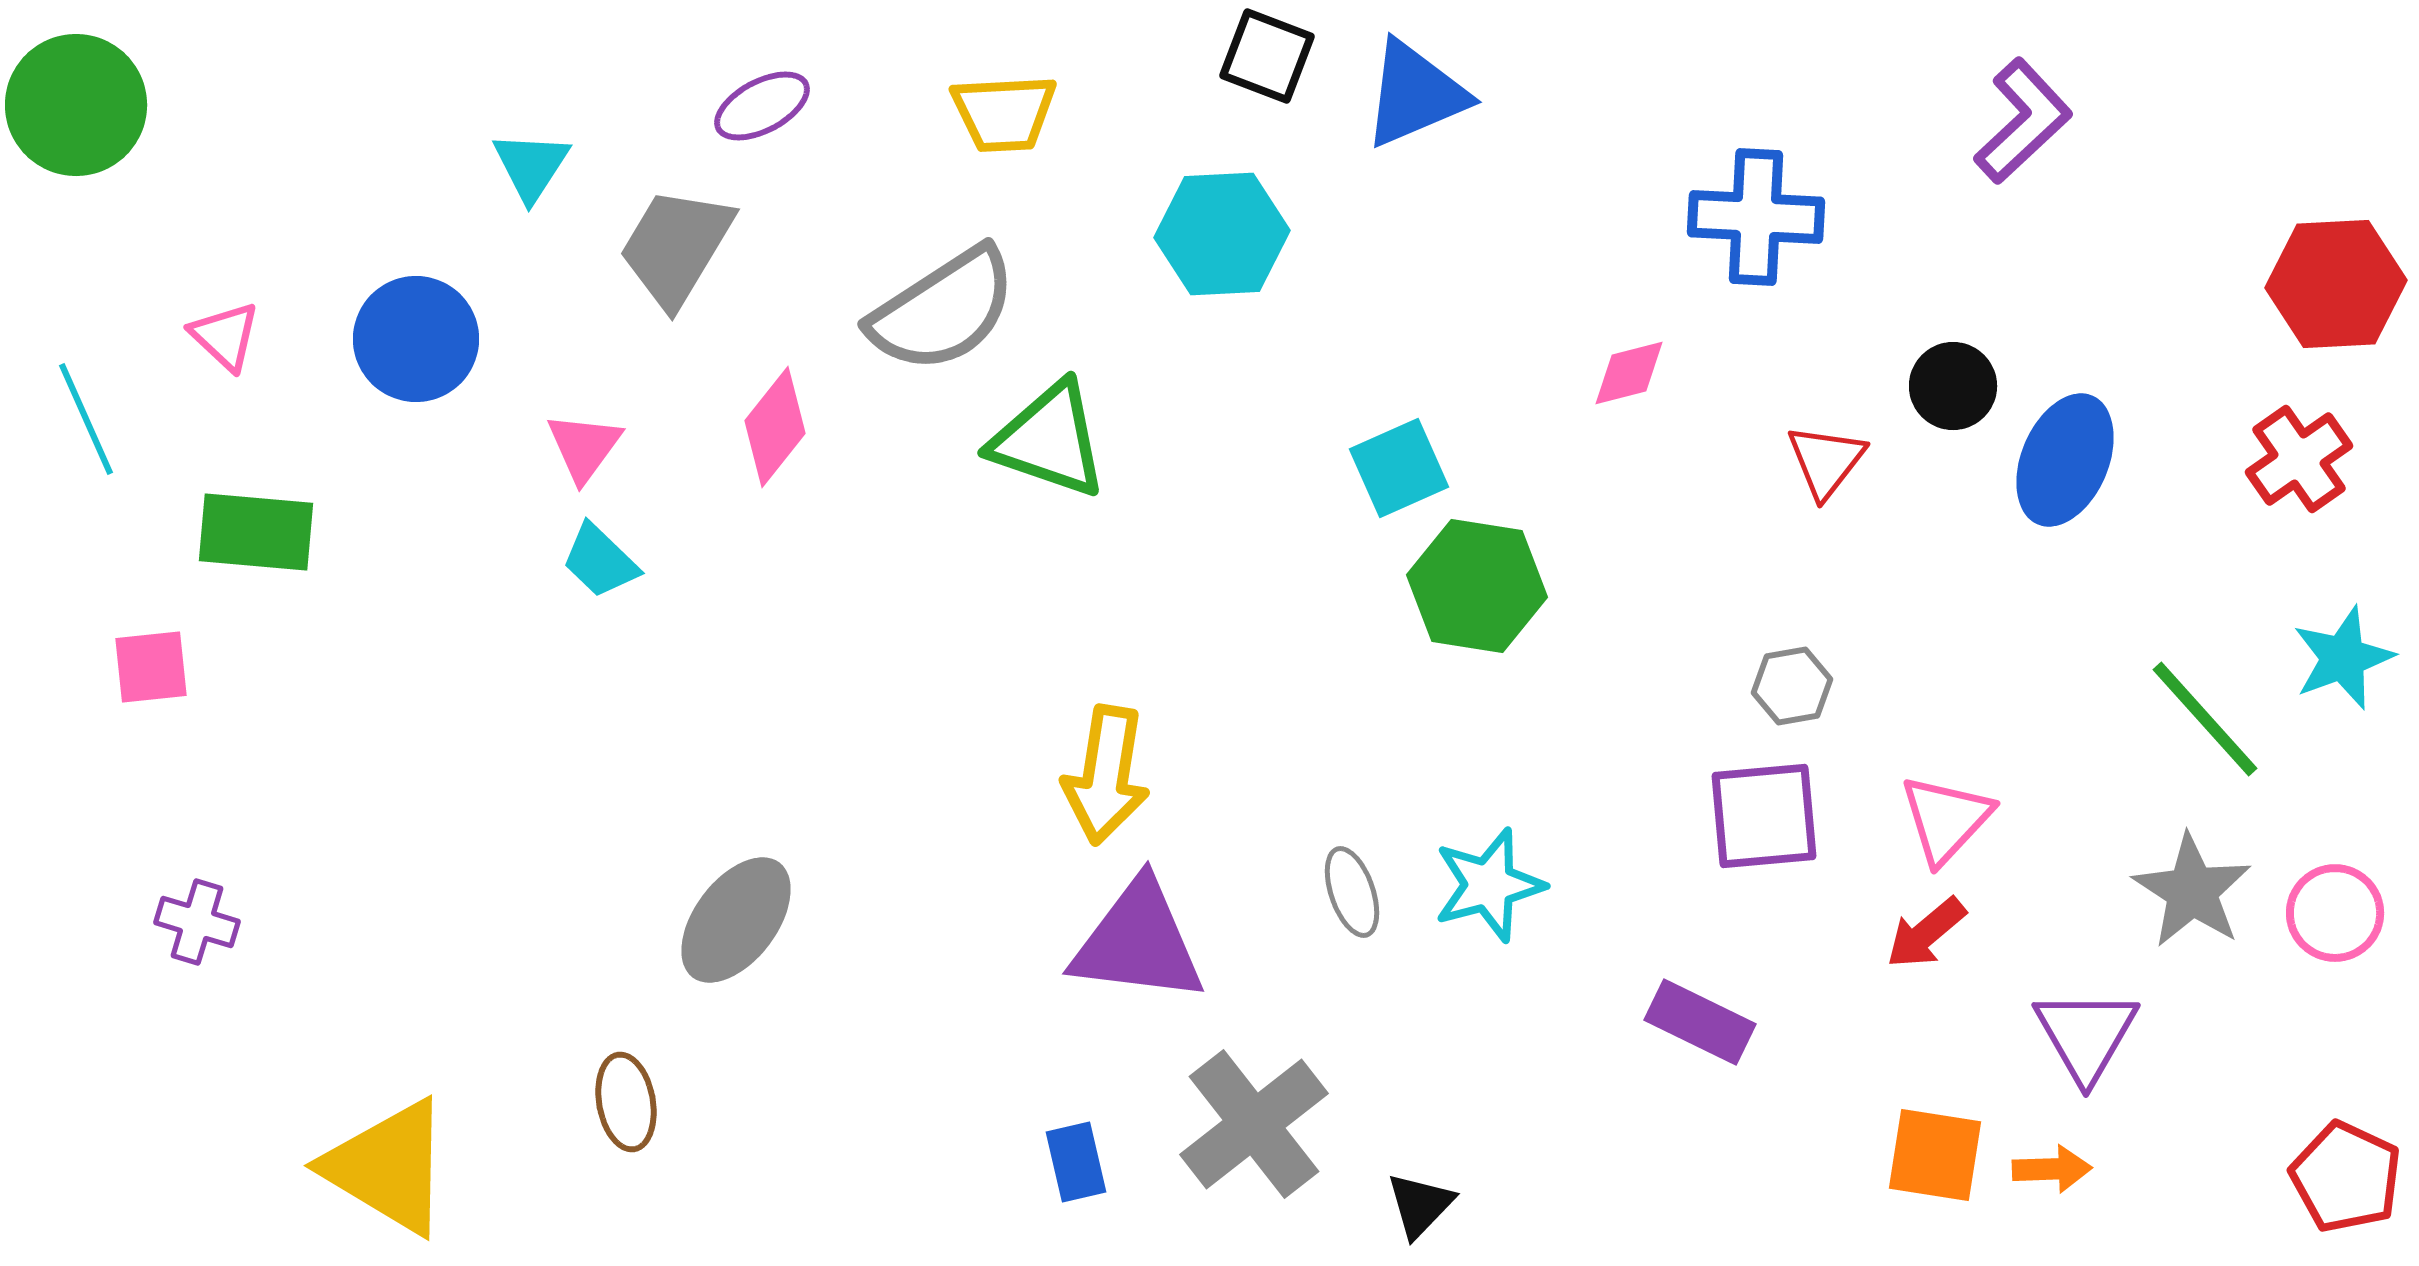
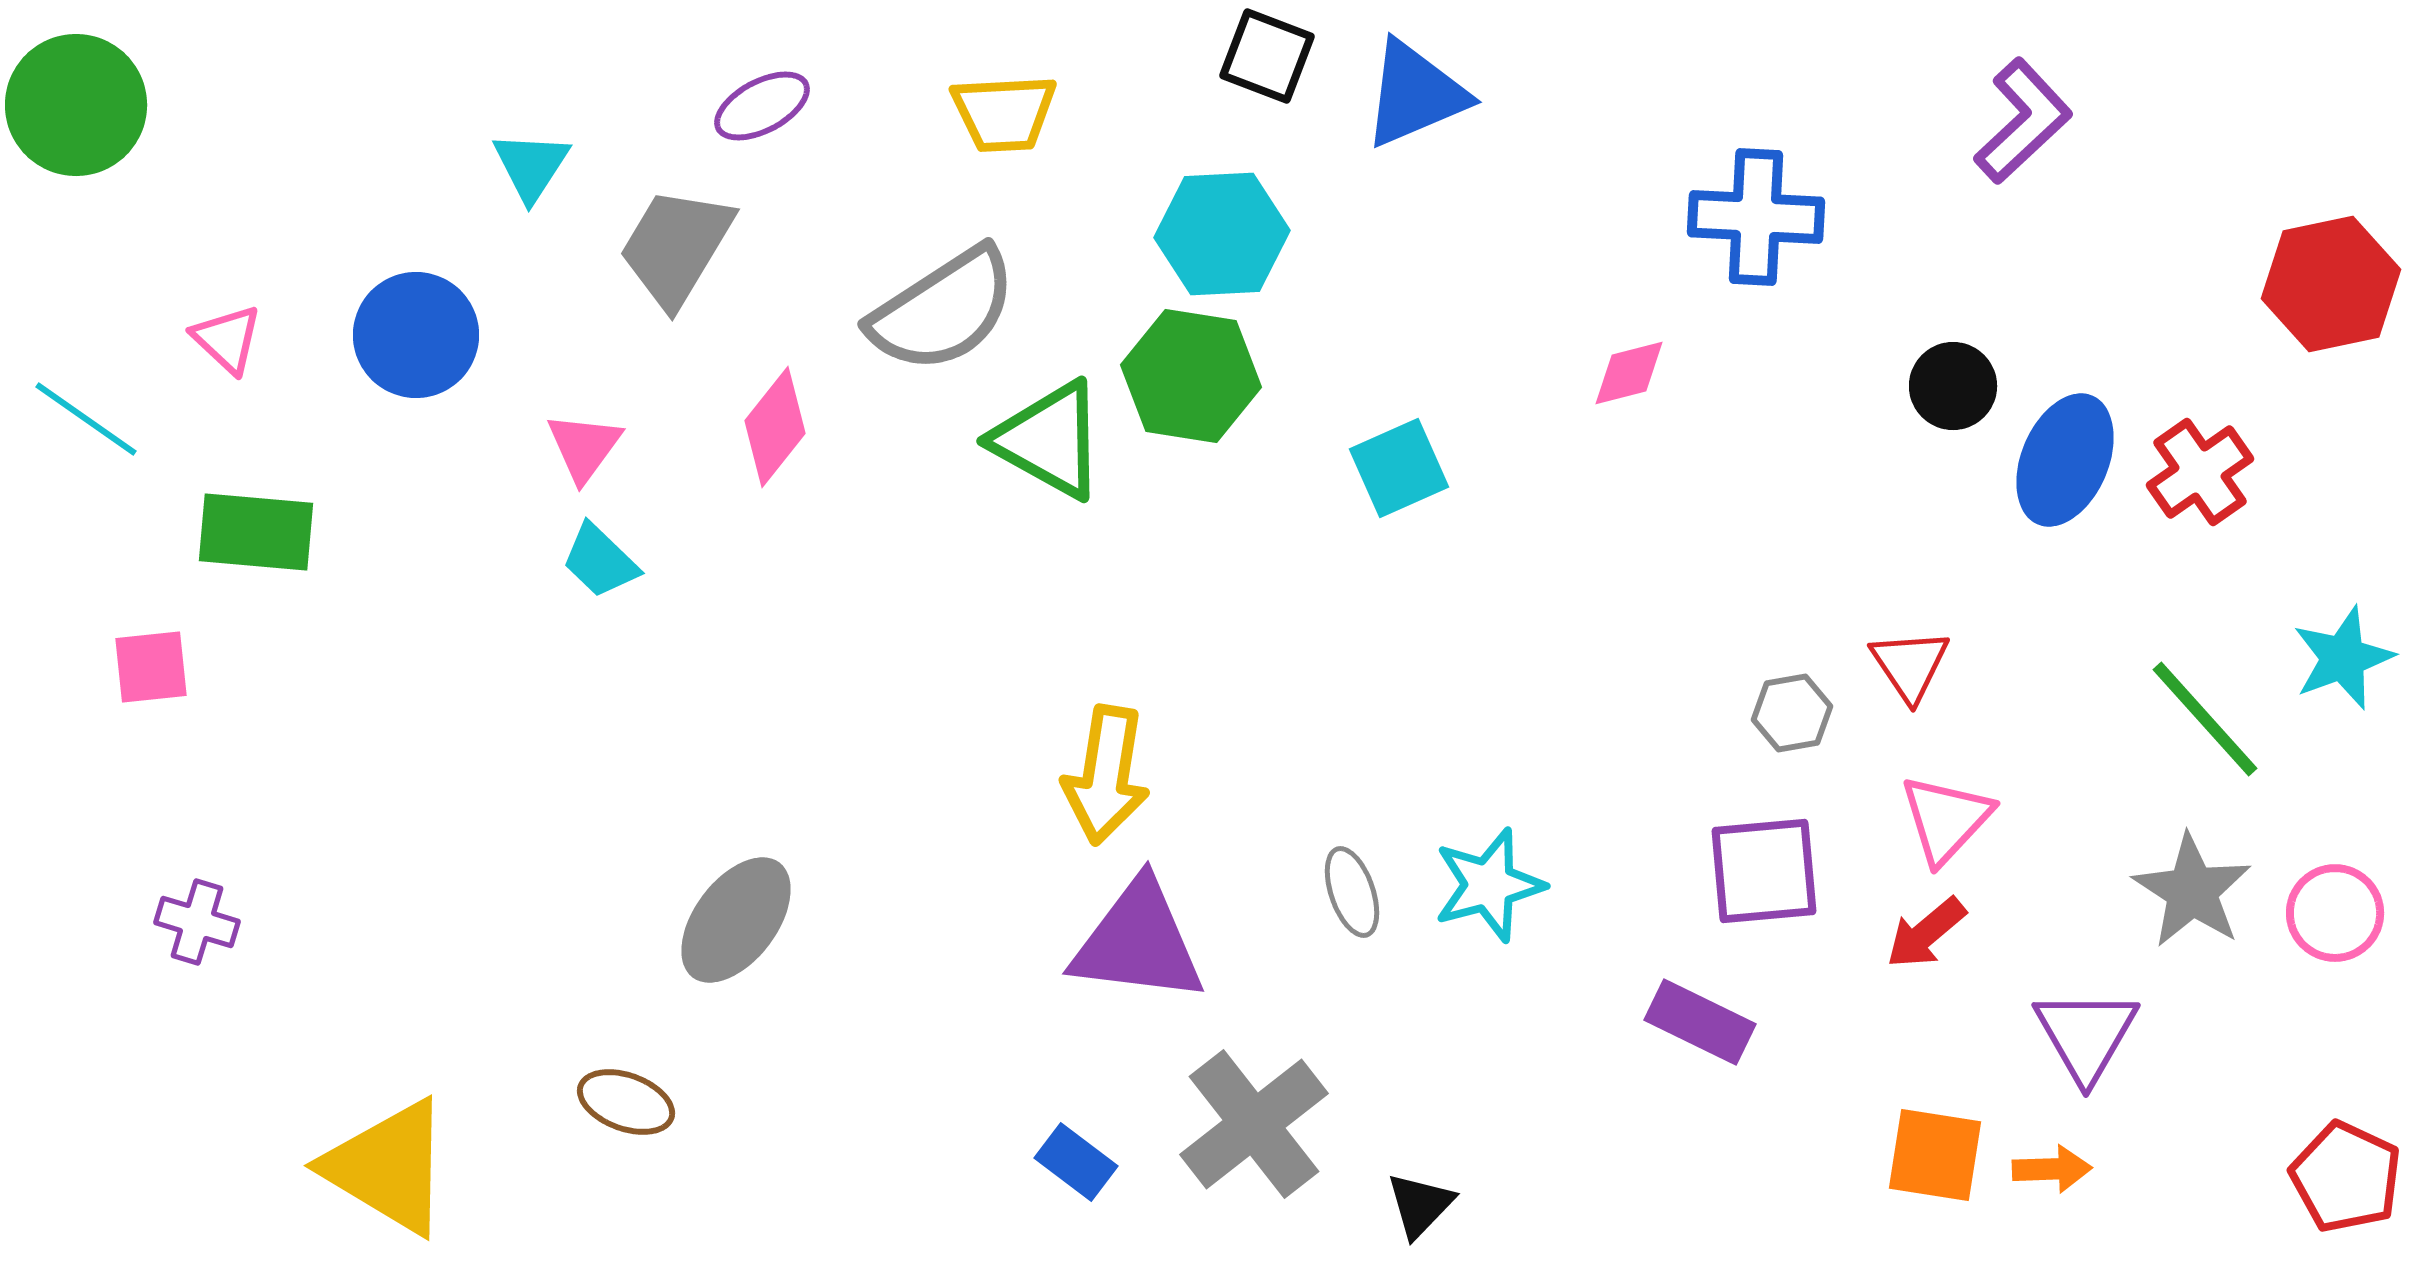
red hexagon at (2336, 284): moved 5 px left; rotated 9 degrees counterclockwise
pink triangle at (225, 336): moved 2 px right, 3 px down
blue circle at (416, 339): moved 4 px up
cyan line at (86, 419): rotated 31 degrees counterclockwise
green triangle at (1049, 440): rotated 10 degrees clockwise
red cross at (2299, 459): moved 99 px left, 13 px down
red triangle at (1826, 461): moved 84 px right, 204 px down; rotated 12 degrees counterclockwise
green hexagon at (1477, 586): moved 286 px left, 210 px up
gray hexagon at (1792, 686): moved 27 px down
purple square at (1764, 816): moved 55 px down
brown ellipse at (626, 1102): rotated 60 degrees counterclockwise
blue rectangle at (1076, 1162): rotated 40 degrees counterclockwise
